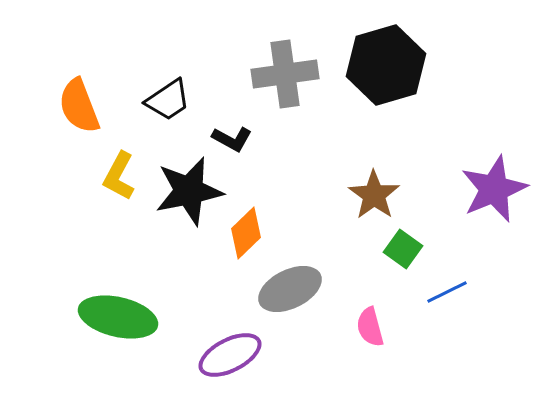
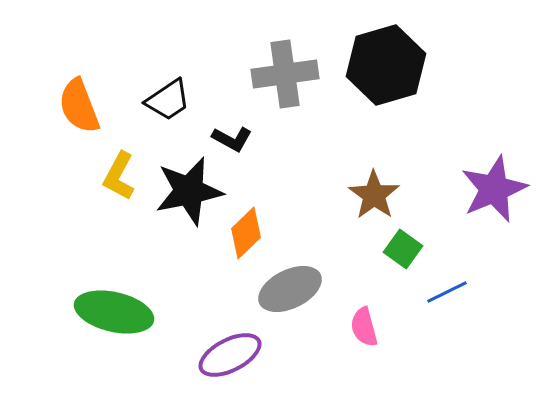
green ellipse: moved 4 px left, 5 px up
pink semicircle: moved 6 px left
